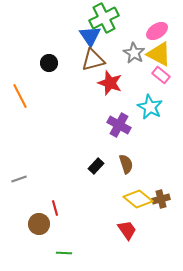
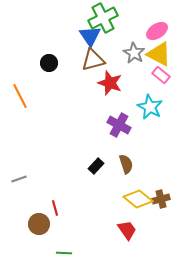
green cross: moved 1 px left
